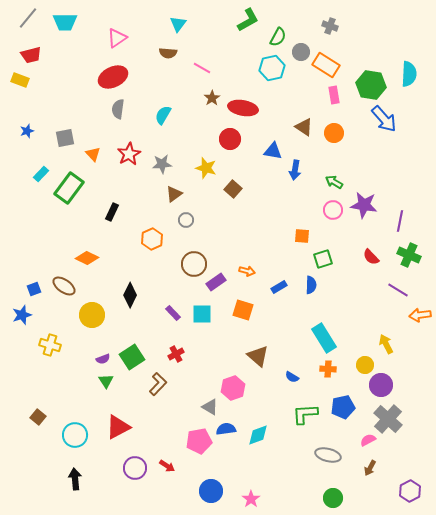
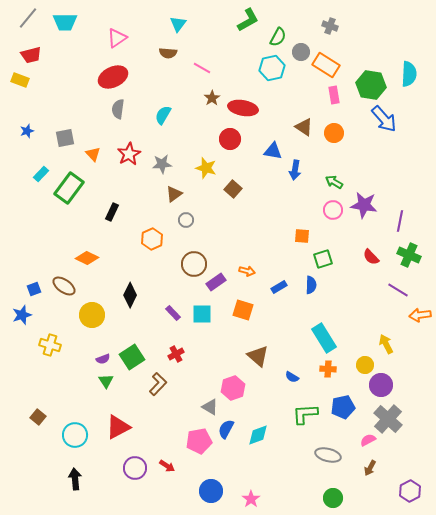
blue semicircle at (226, 429): rotated 54 degrees counterclockwise
